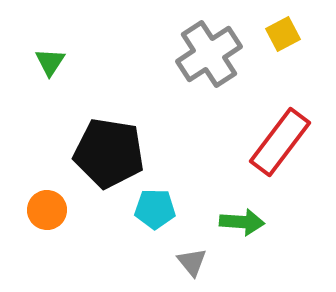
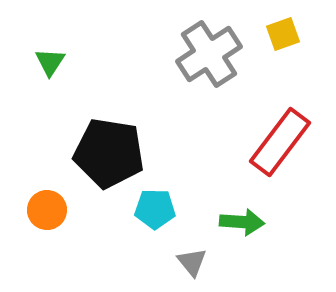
yellow square: rotated 8 degrees clockwise
